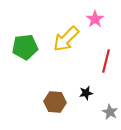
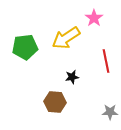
pink star: moved 1 px left, 1 px up
yellow arrow: moved 1 px up; rotated 12 degrees clockwise
red line: rotated 25 degrees counterclockwise
black star: moved 14 px left, 16 px up
gray star: rotated 28 degrees counterclockwise
